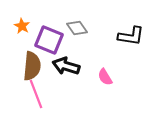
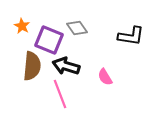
pink line: moved 24 px right
